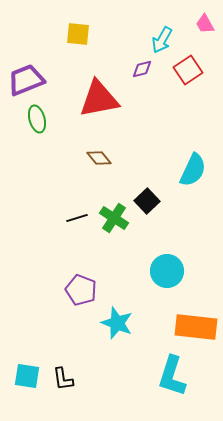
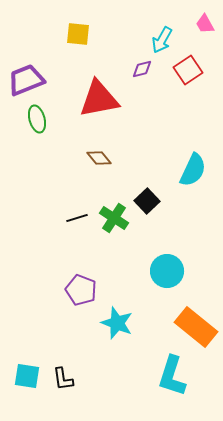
orange rectangle: rotated 33 degrees clockwise
